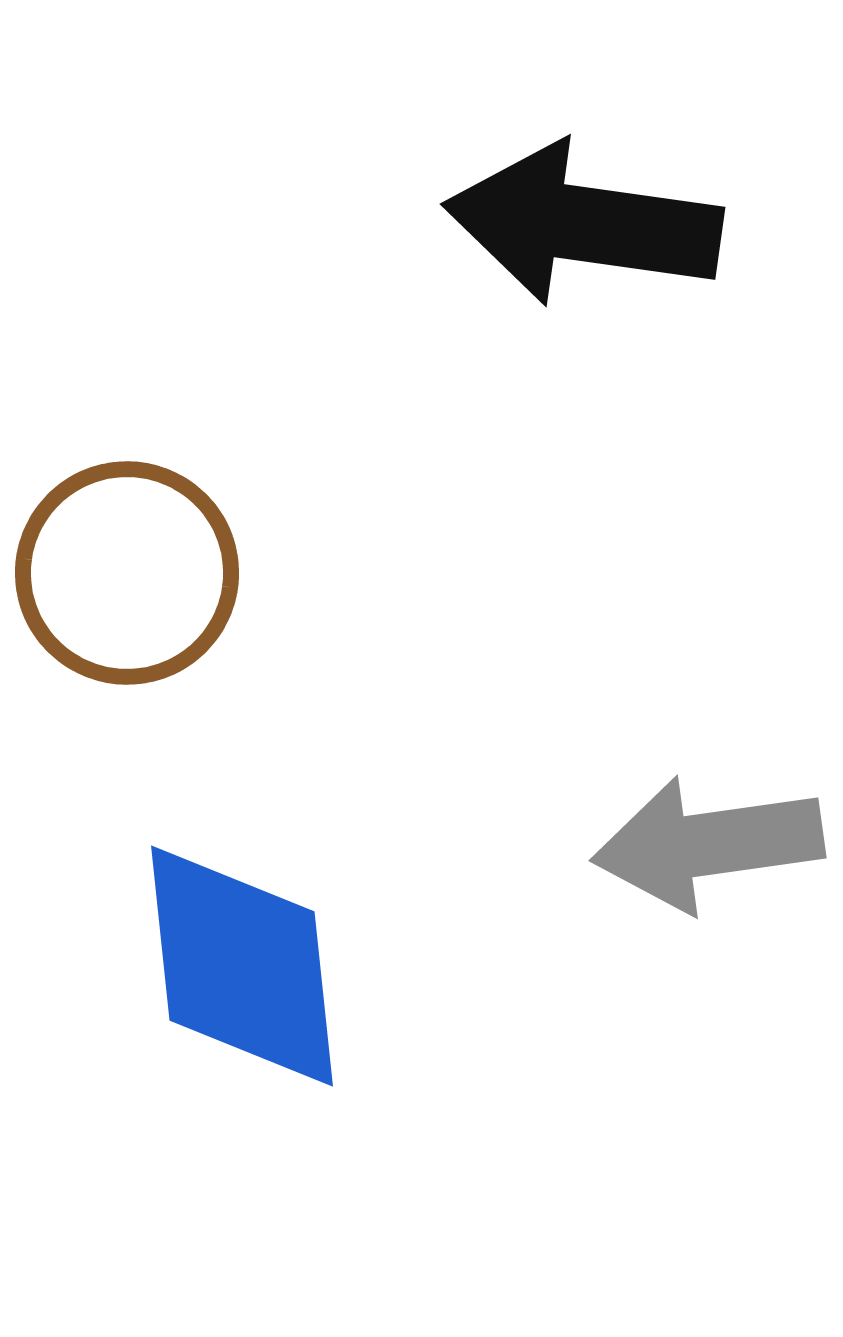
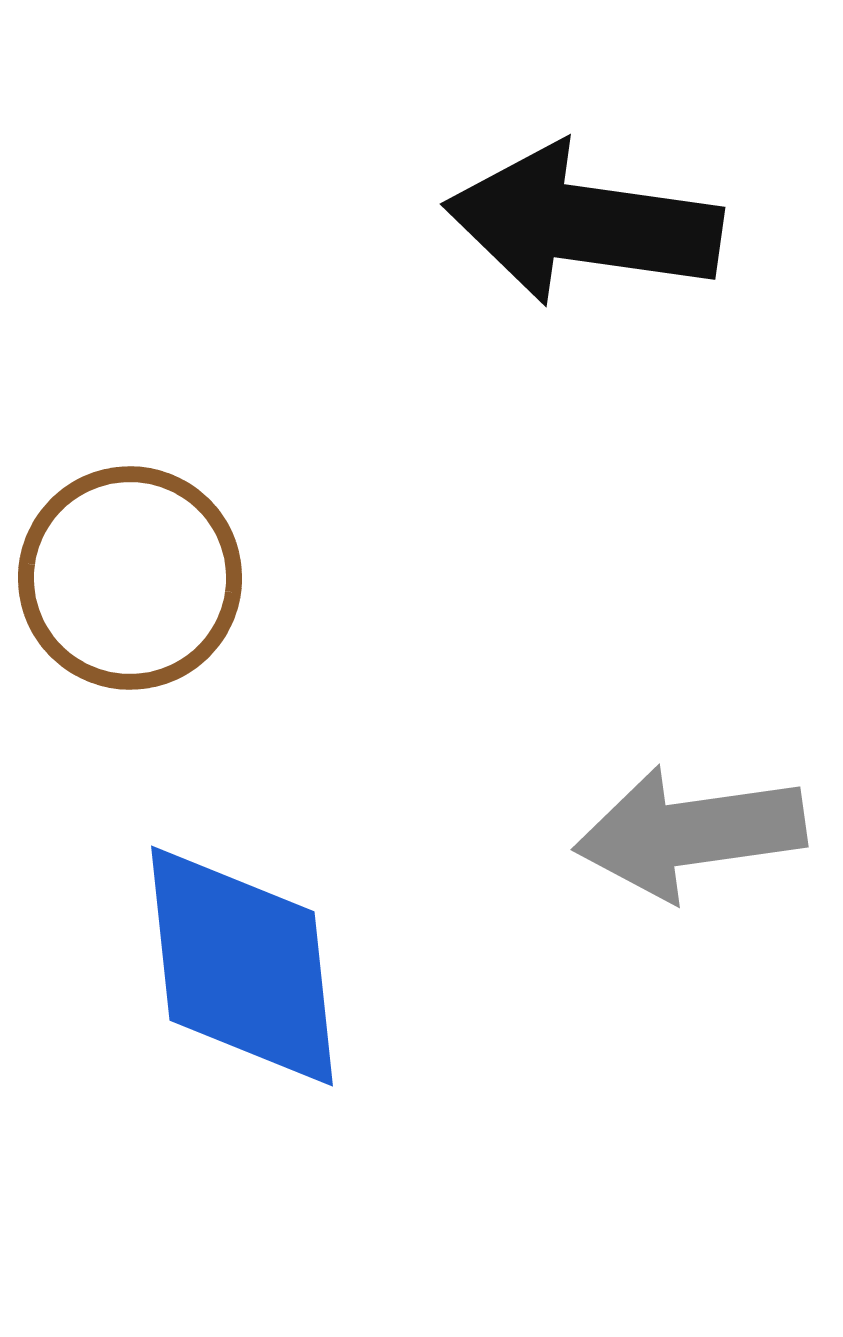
brown circle: moved 3 px right, 5 px down
gray arrow: moved 18 px left, 11 px up
